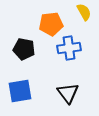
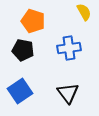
orange pentagon: moved 18 px left, 3 px up; rotated 25 degrees clockwise
black pentagon: moved 1 px left, 1 px down
blue square: rotated 25 degrees counterclockwise
